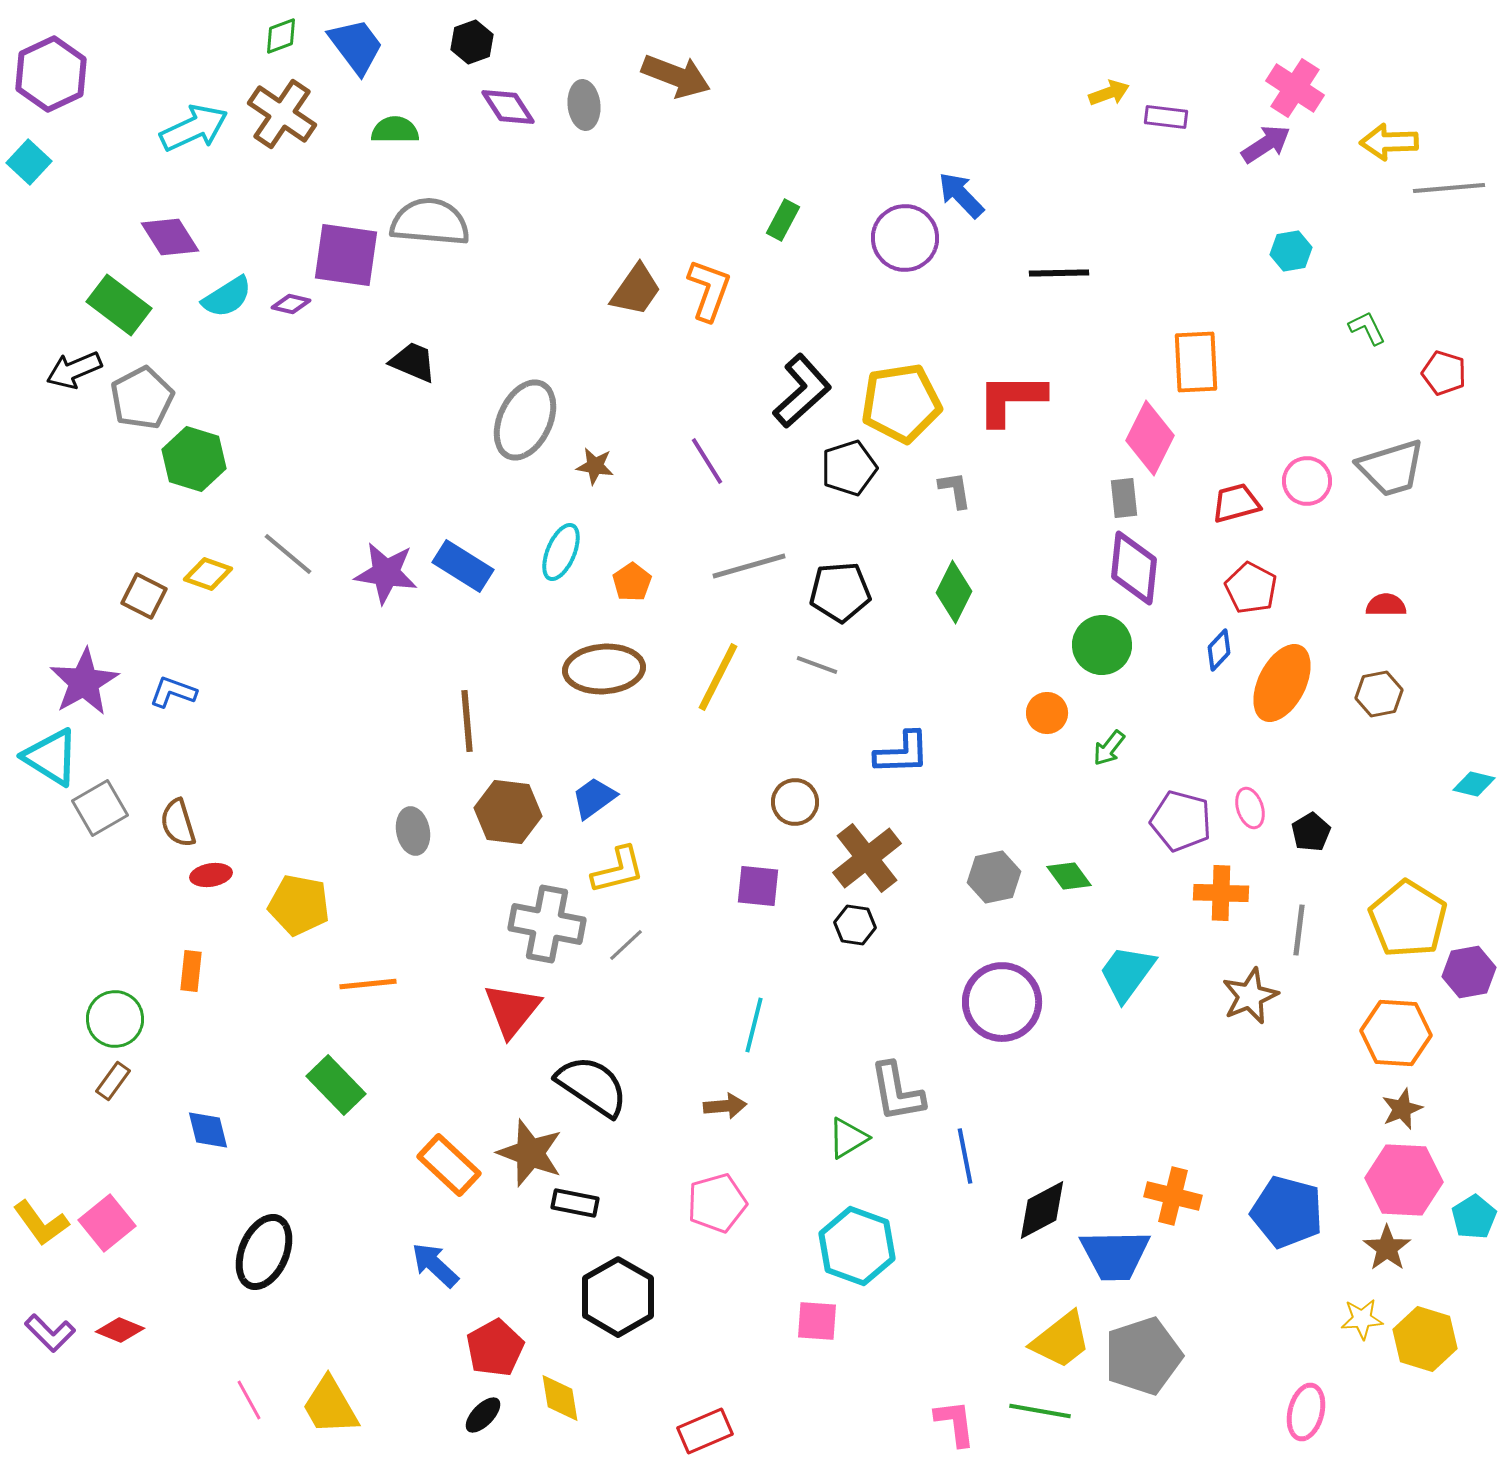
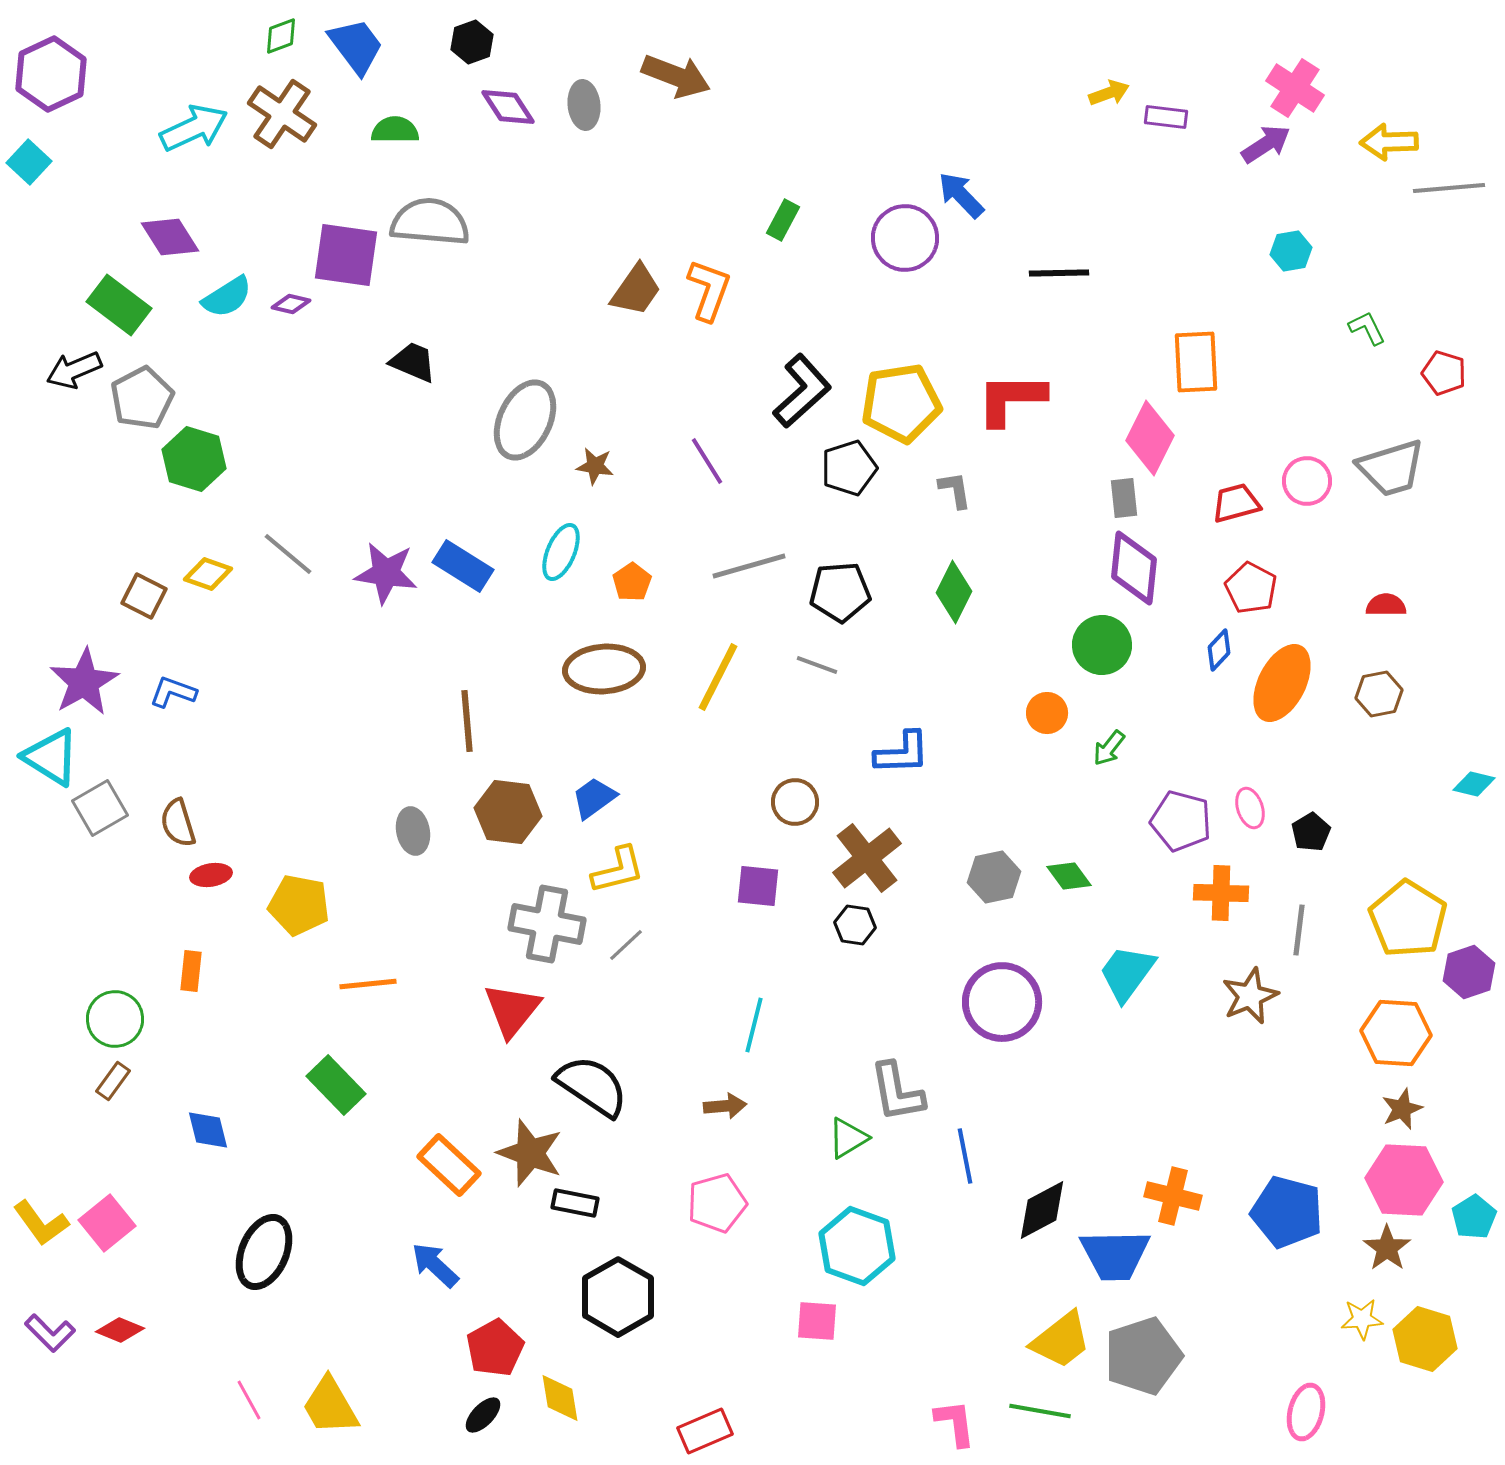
purple hexagon at (1469, 972): rotated 9 degrees counterclockwise
